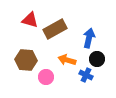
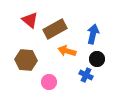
red triangle: rotated 24 degrees clockwise
blue arrow: moved 4 px right, 4 px up
orange arrow: moved 9 px up
pink circle: moved 3 px right, 5 px down
